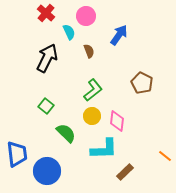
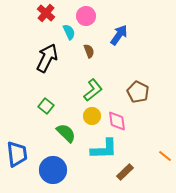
brown pentagon: moved 4 px left, 9 px down
pink diamond: rotated 15 degrees counterclockwise
blue circle: moved 6 px right, 1 px up
